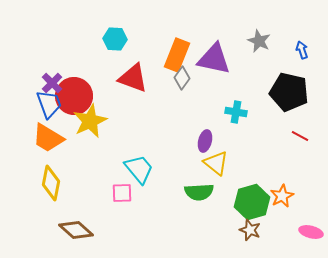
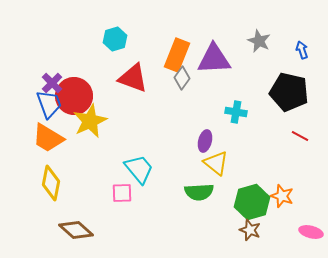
cyan hexagon: rotated 20 degrees counterclockwise
purple triangle: rotated 15 degrees counterclockwise
orange star: rotated 25 degrees counterclockwise
